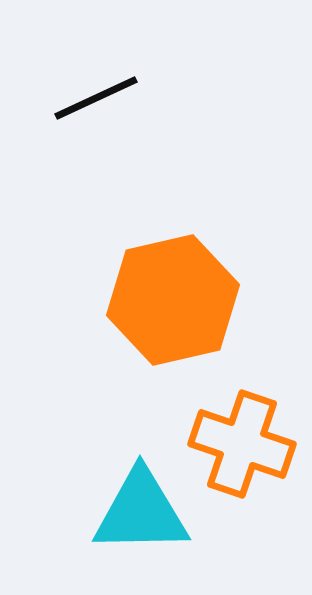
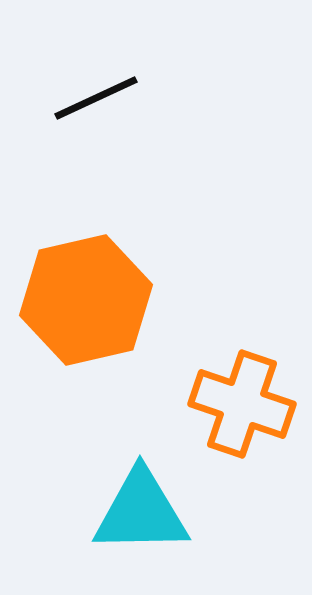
orange hexagon: moved 87 px left
orange cross: moved 40 px up
